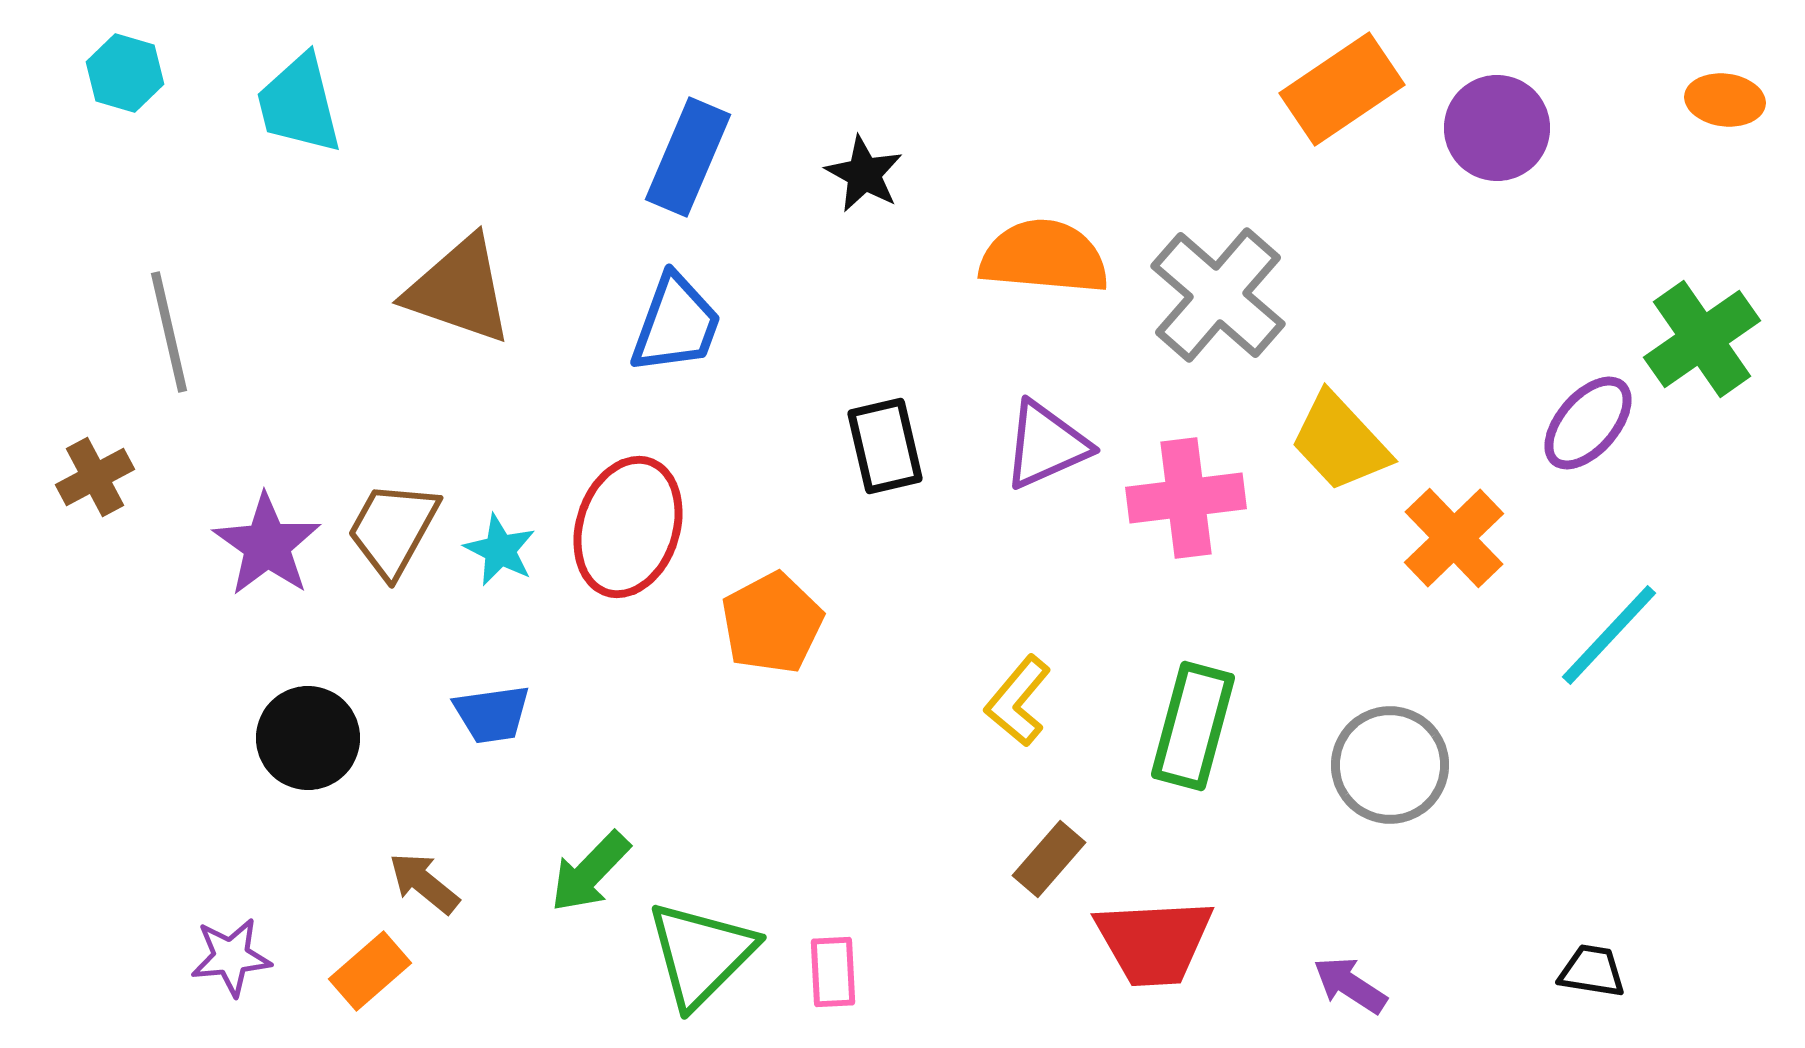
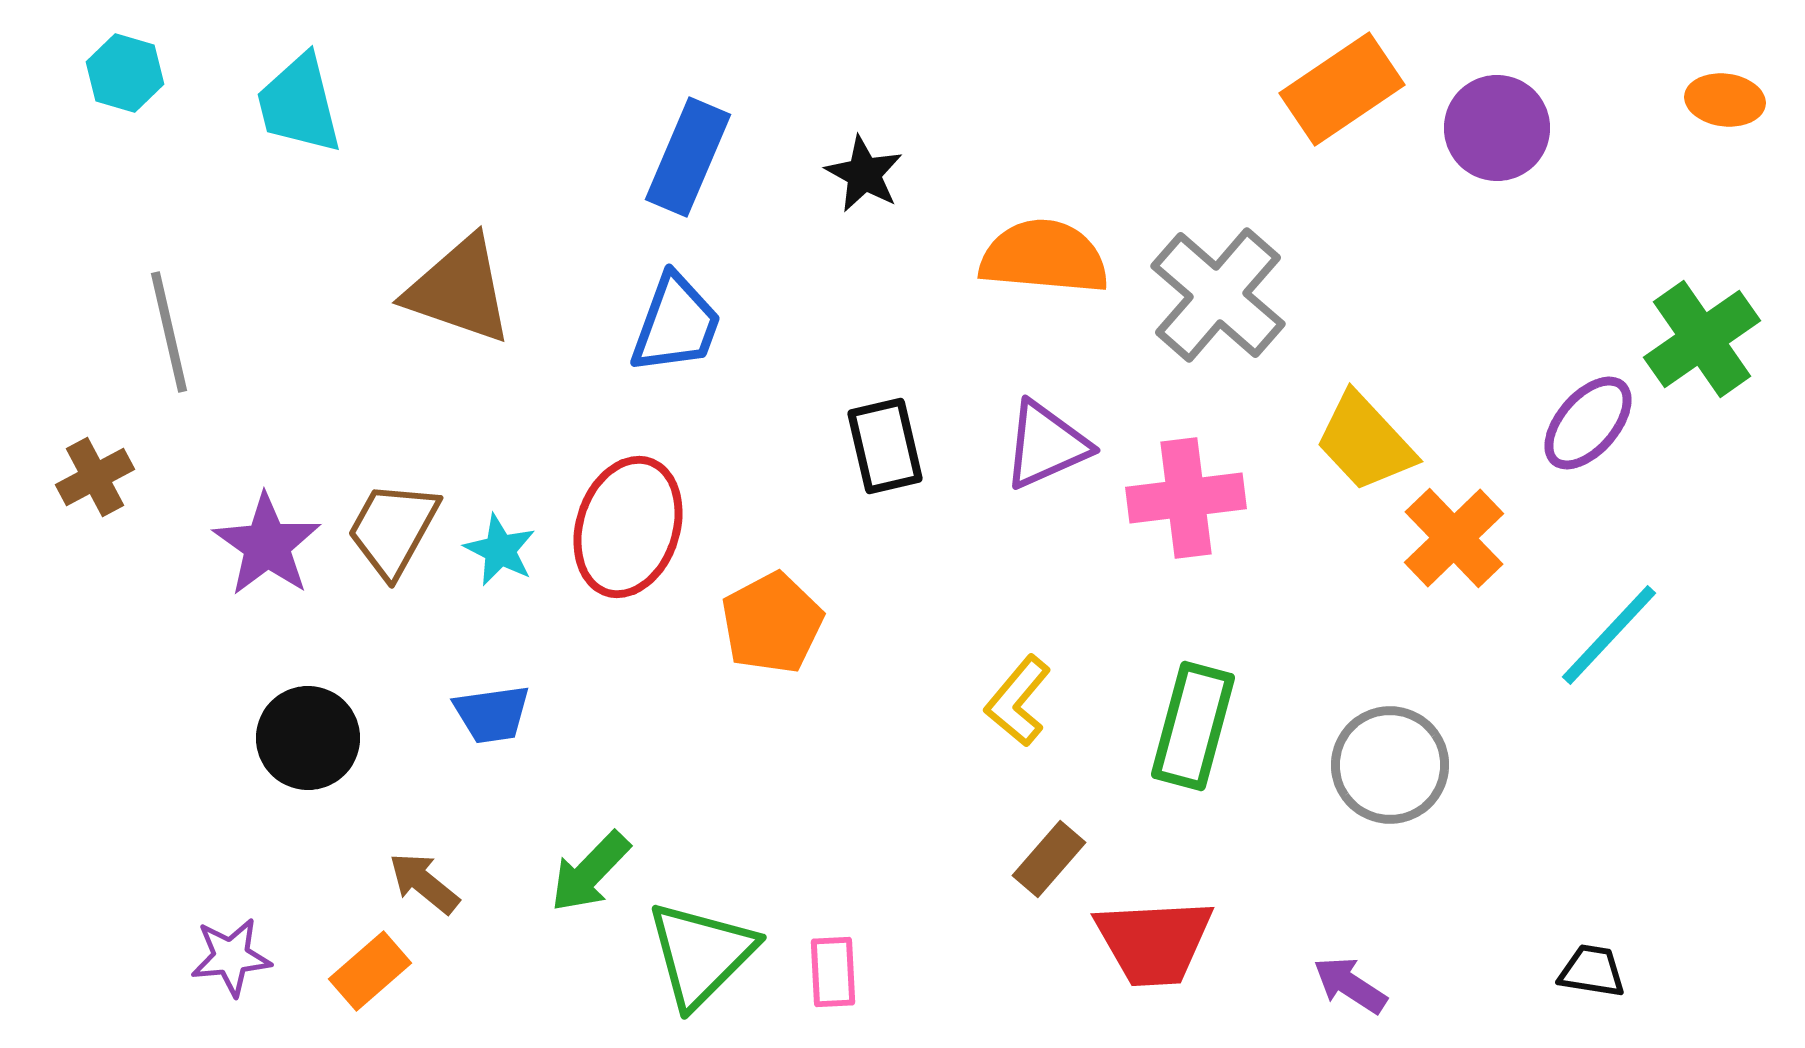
yellow trapezoid at (1340, 442): moved 25 px right
